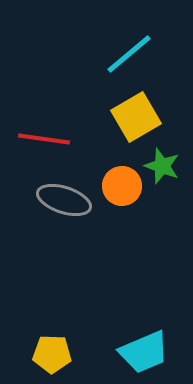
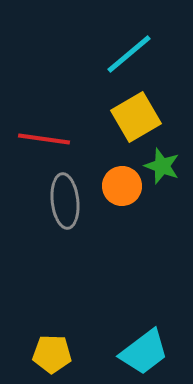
gray ellipse: moved 1 px right, 1 px down; rotated 66 degrees clockwise
cyan trapezoid: rotated 14 degrees counterclockwise
